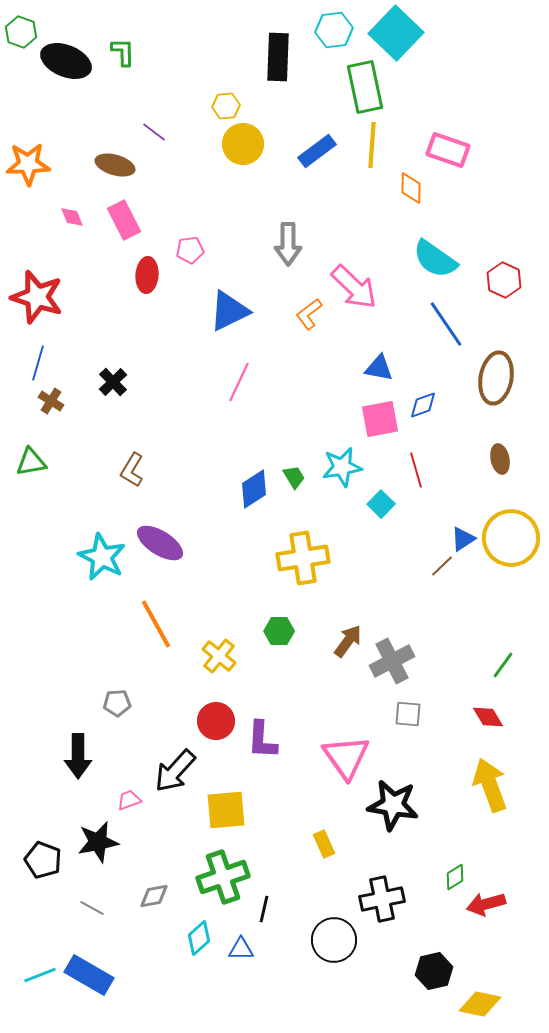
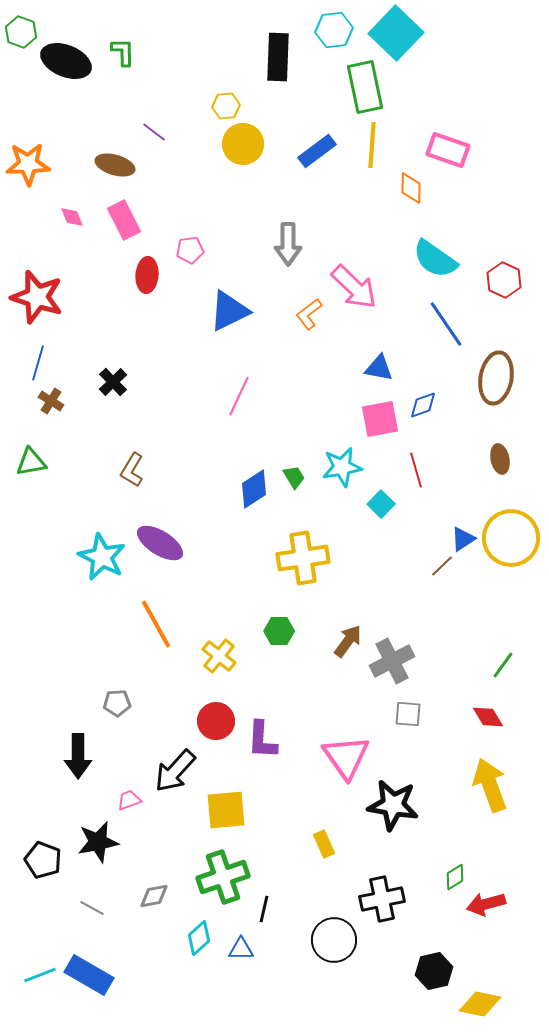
pink line at (239, 382): moved 14 px down
